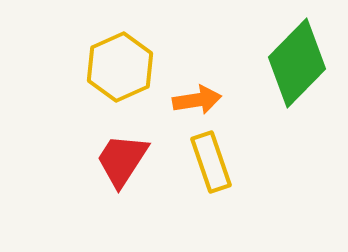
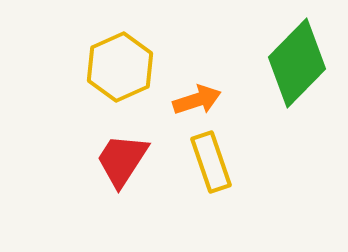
orange arrow: rotated 9 degrees counterclockwise
